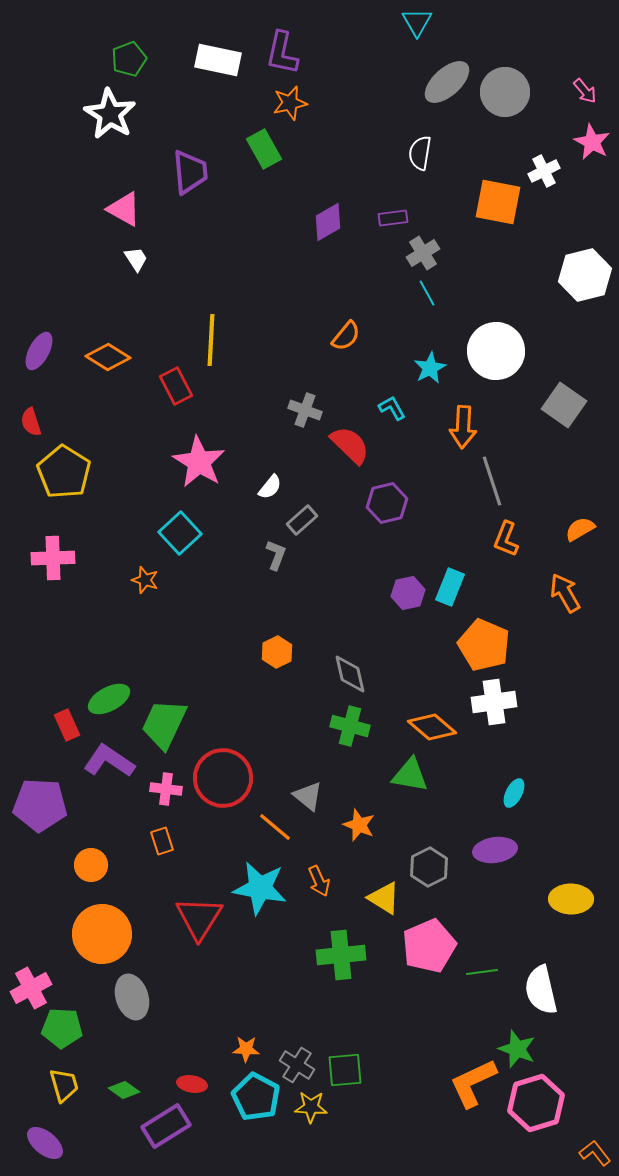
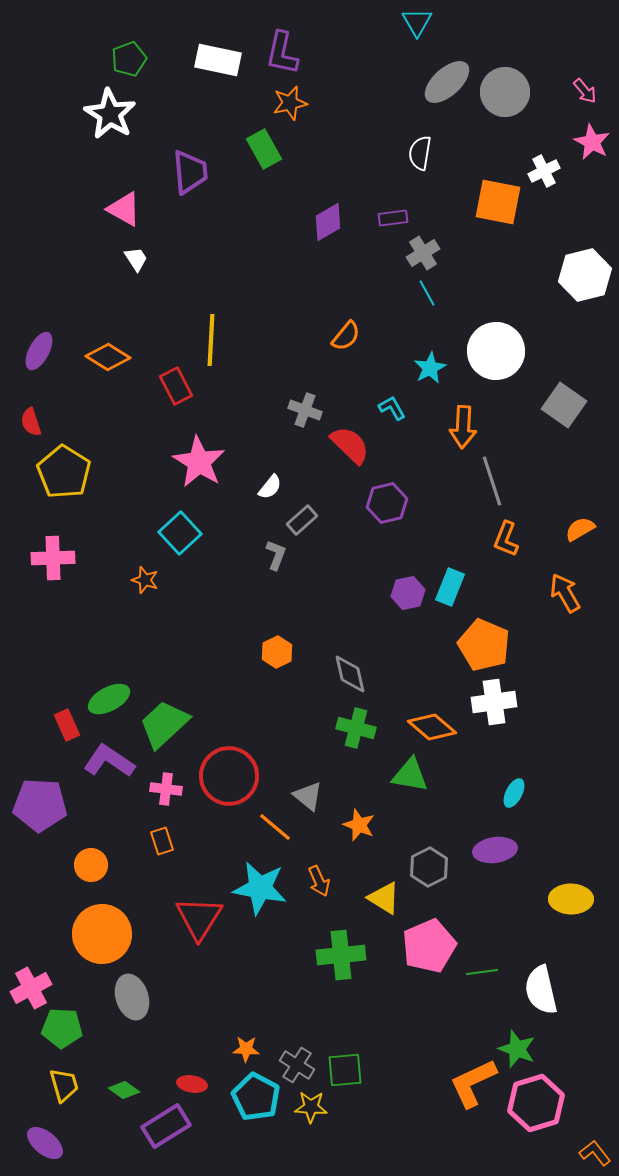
green trapezoid at (164, 724): rotated 22 degrees clockwise
green cross at (350, 726): moved 6 px right, 2 px down
red circle at (223, 778): moved 6 px right, 2 px up
